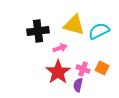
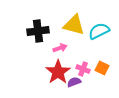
purple semicircle: moved 4 px left, 3 px up; rotated 56 degrees clockwise
